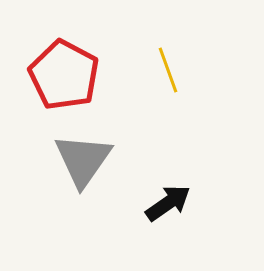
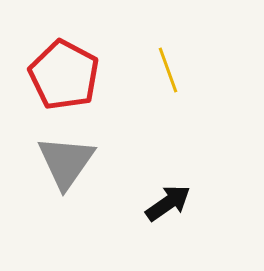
gray triangle: moved 17 px left, 2 px down
